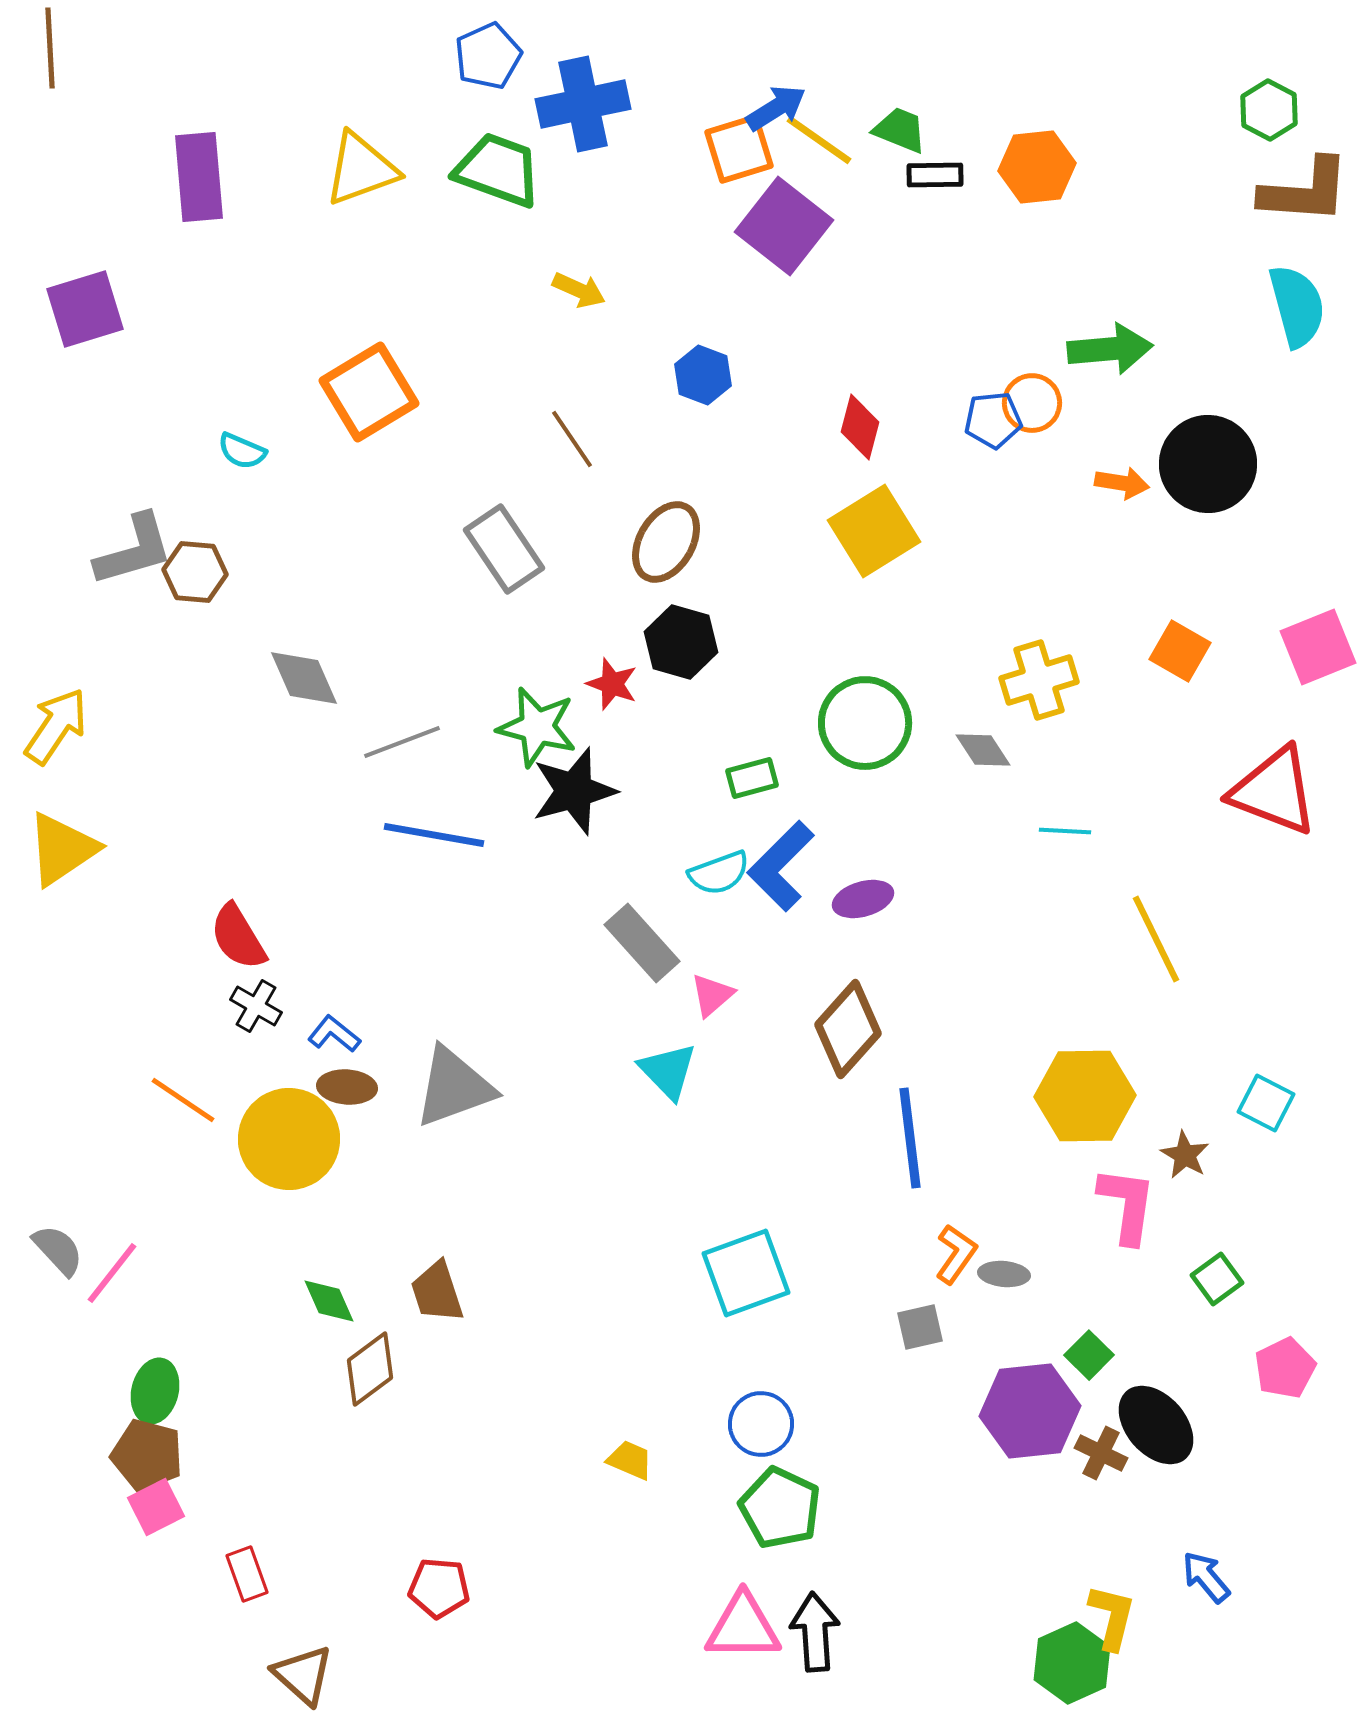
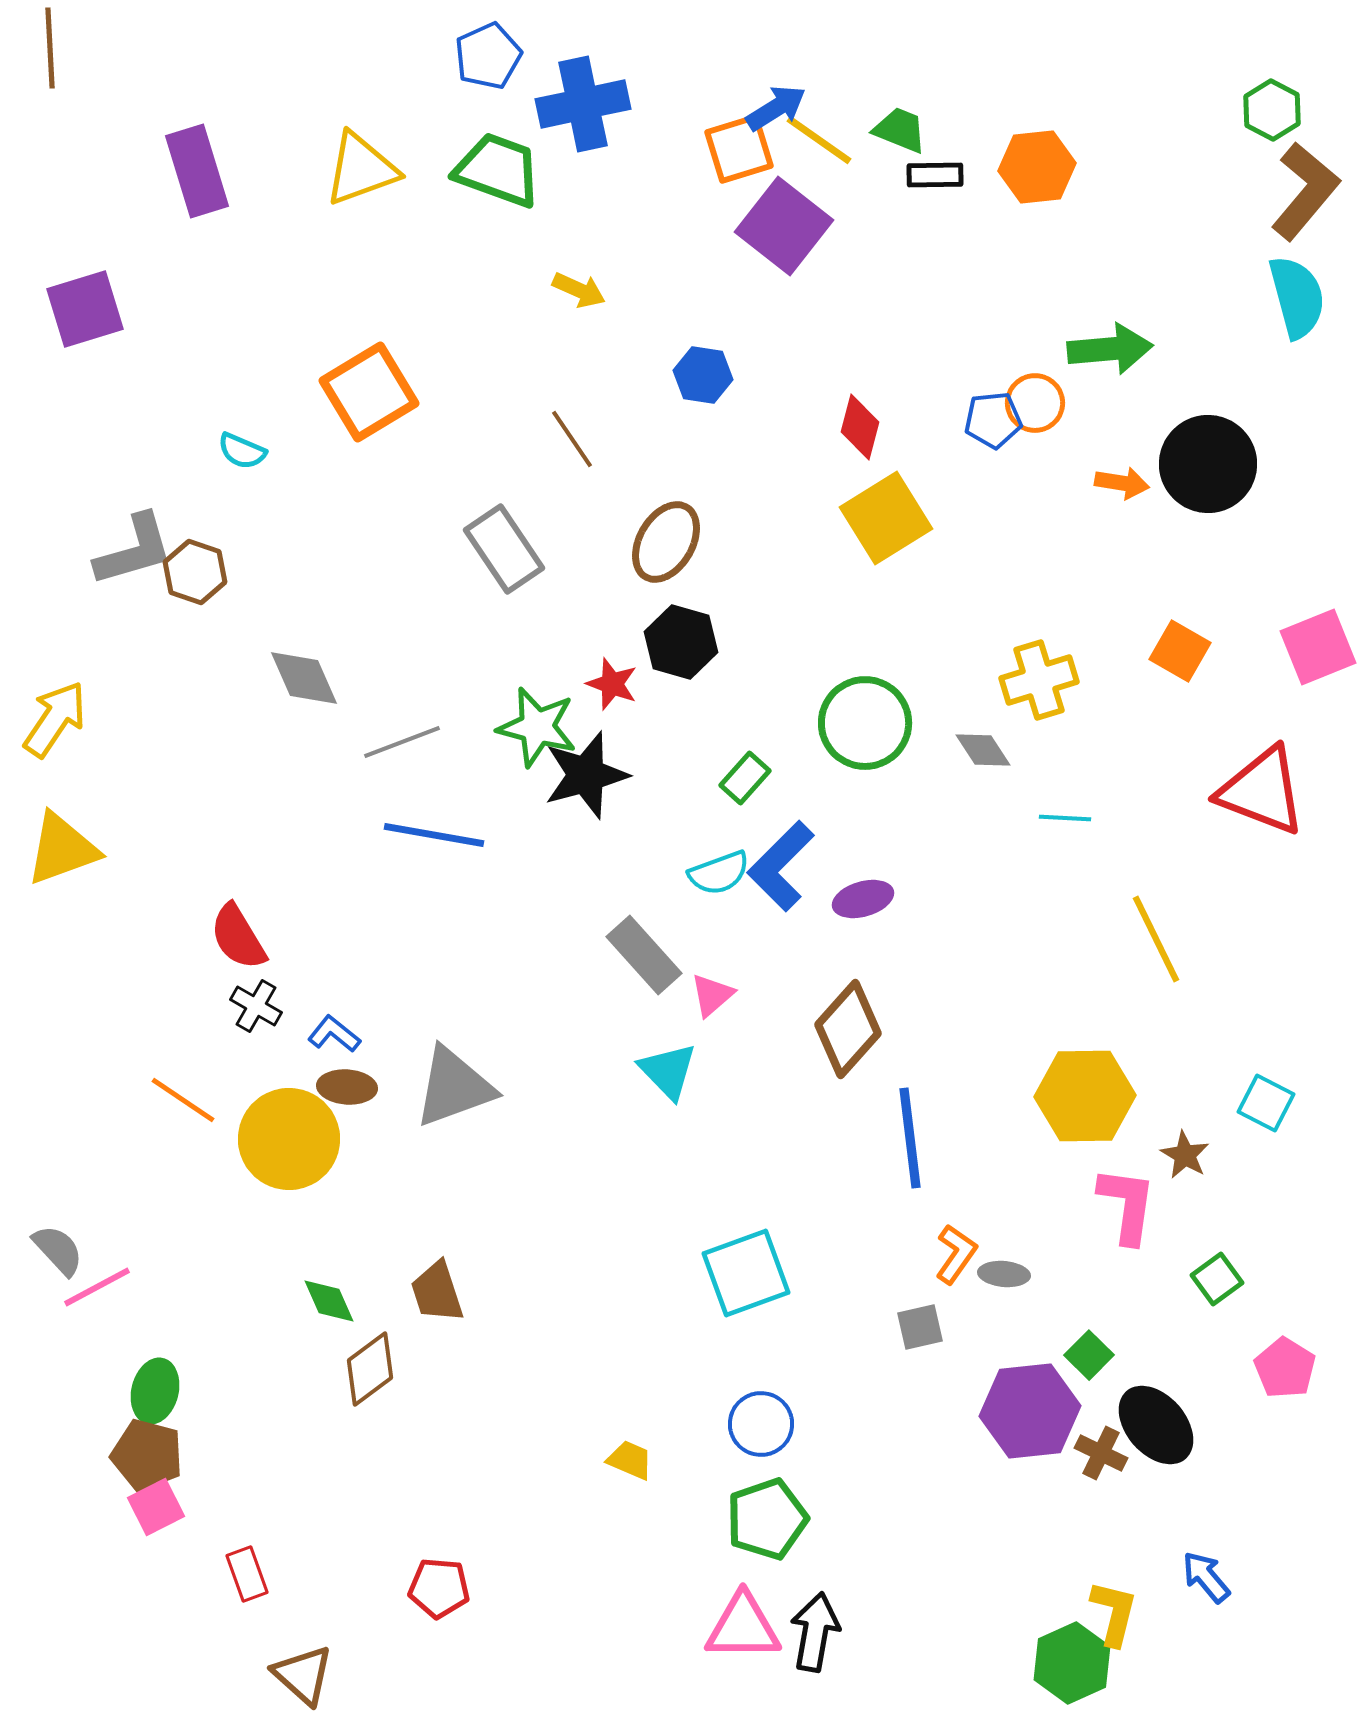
green hexagon at (1269, 110): moved 3 px right
purple rectangle at (199, 177): moved 2 px left, 6 px up; rotated 12 degrees counterclockwise
brown L-shape at (1305, 191): rotated 54 degrees counterclockwise
cyan semicircle at (1297, 306): moved 9 px up
blue hexagon at (703, 375): rotated 12 degrees counterclockwise
orange circle at (1032, 403): moved 3 px right
yellow square at (874, 531): moved 12 px right, 13 px up
brown hexagon at (195, 572): rotated 14 degrees clockwise
yellow arrow at (56, 726): moved 1 px left, 7 px up
green rectangle at (752, 778): moved 7 px left; rotated 33 degrees counterclockwise
black star at (574, 791): moved 12 px right, 16 px up
red triangle at (1274, 791): moved 12 px left
cyan line at (1065, 831): moved 13 px up
yellow triangle at (62, 849): rotated 14 degrees clockwise
gray rectangle at (642, 943): moved 2 px right, 12 px down
pink line at (112, 1273): moved 15 px left, 14 px down; rotated 24 degrees clockwise
pink pentagon at (1285, 1368): rotated 14 degrees counterclockwise
green pentagon at (780, 1508): moved 13 px left, 11 px down; rotated 28 degrees clockwise
yellow L-shape at (1112, 1617): moved 2 px right, 4 px up
black arrow at (815, 1632): rotated 14 degrees clockwise
